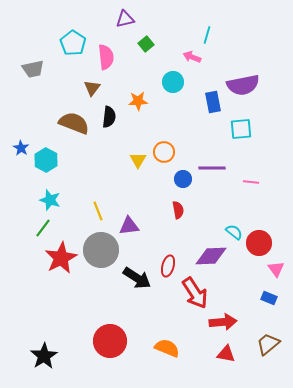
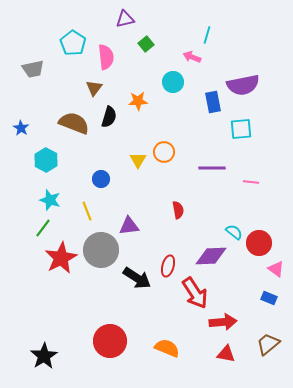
brown triangle at (92, 88): moved 2 px right
black semicircle at (109, 117): rotated 10 degrees clockwise
blue star at (21, 148): moved 20 px up
blue circle at (183, 179): moved 82 px left
yellow line at (98, 211): moved 11 px left
pink triangle at (276, 269): rotated 18 degrees counterclockwise
